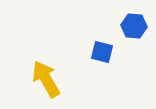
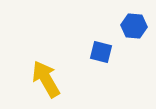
blue square: moved 1 px left
